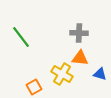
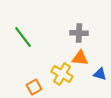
green line: moved 2 px right
